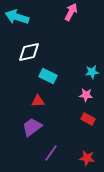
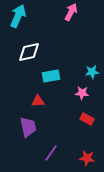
cyan arrow: moved 1 px right, 1 px up; rotated 95 degrees clockwise
cyan rectangle: moved 3 px right; rotated 36 degrees counterclockwise
pink star: moved 4 px left, 2 px up
red rectangle: moved 1 px left
purple trapezoid: moved 4 px left; rotated 115 degrees clockwise
